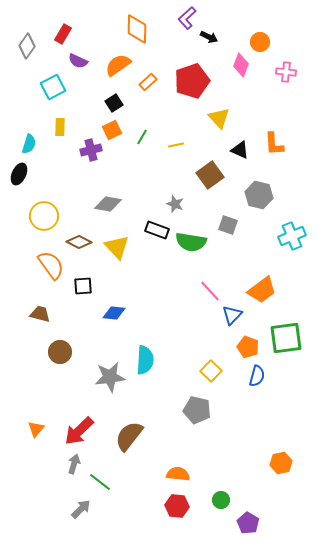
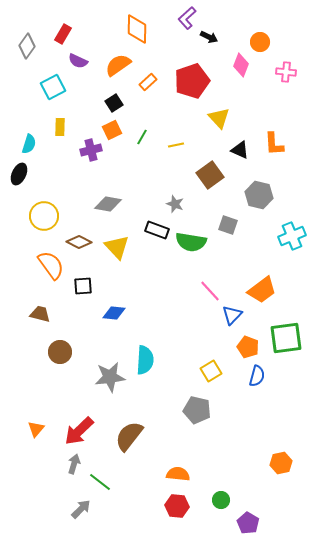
yellow square at (211, 371): rotated 15 degrees clockwise
